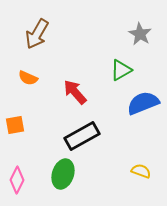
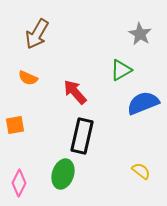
black rectangle: rotated 48 degrees counterclockwise
yellow semicircle: rotated 18 degrees clockwise
pink diamond: moved 2 px right, 3 px down
